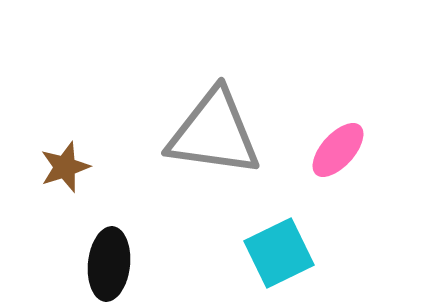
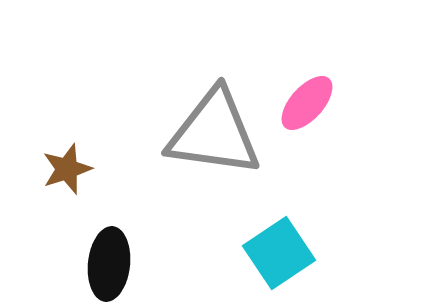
pink ellipse: moved 31 px left, 47 px up
brown star: moved 2 px right, 2 px down
cyan square: rotated 8 degrees counterclockwise
